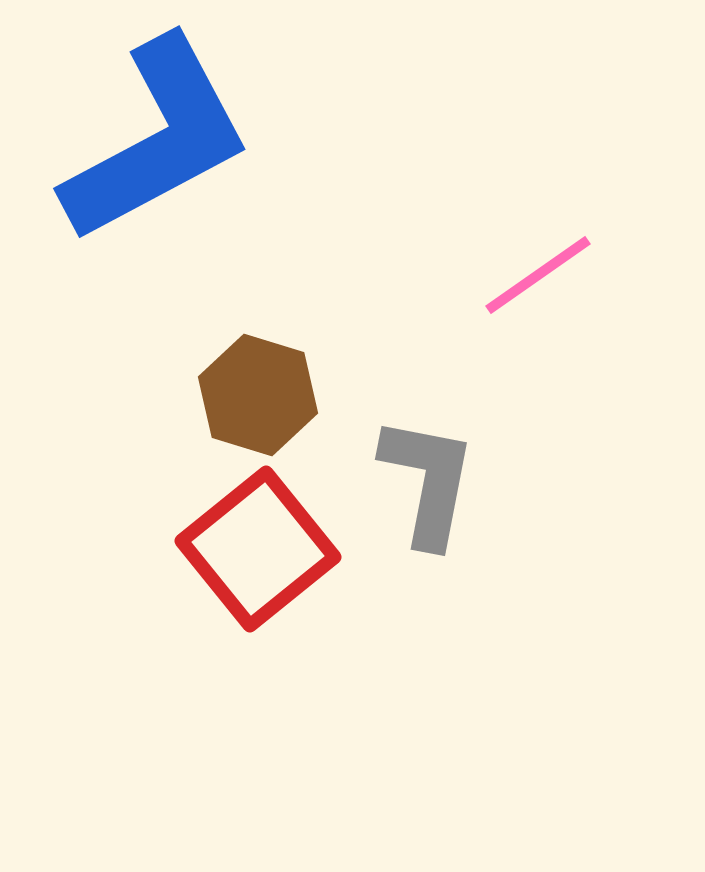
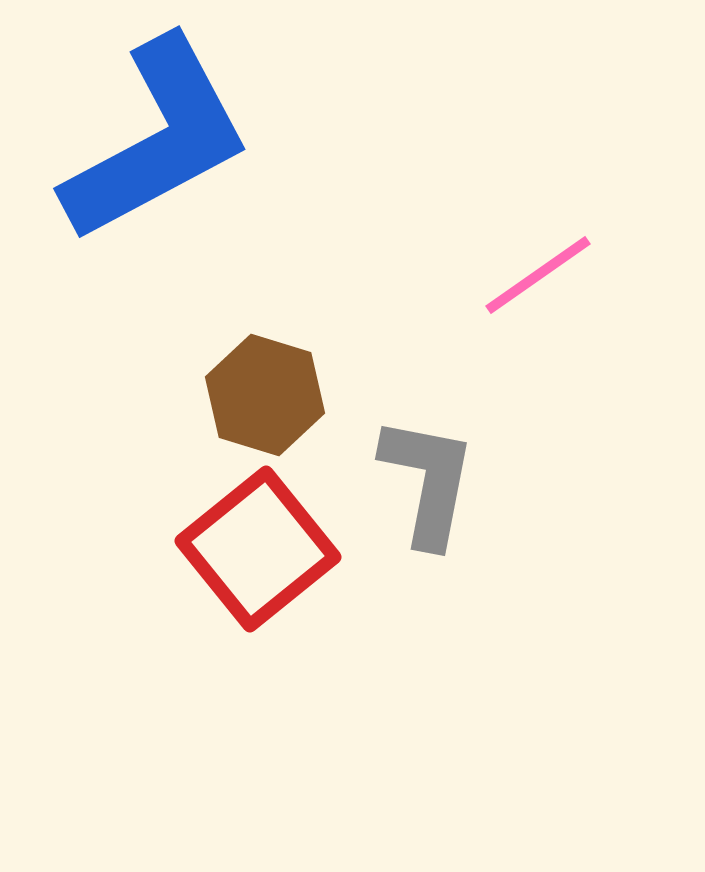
brown hexagon: moved 7 px right
